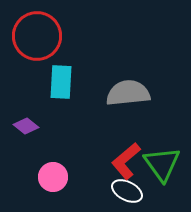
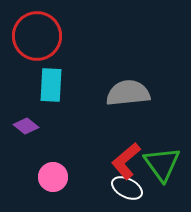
cyan rectangle: moved 10 px left, 3 px down
white ellipse: moved 3 px up
